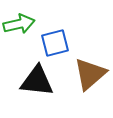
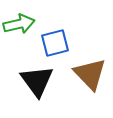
brown triangle: rotated 33 degrees counterclockwise
black triangle: rotated 48 degrees clockwise
